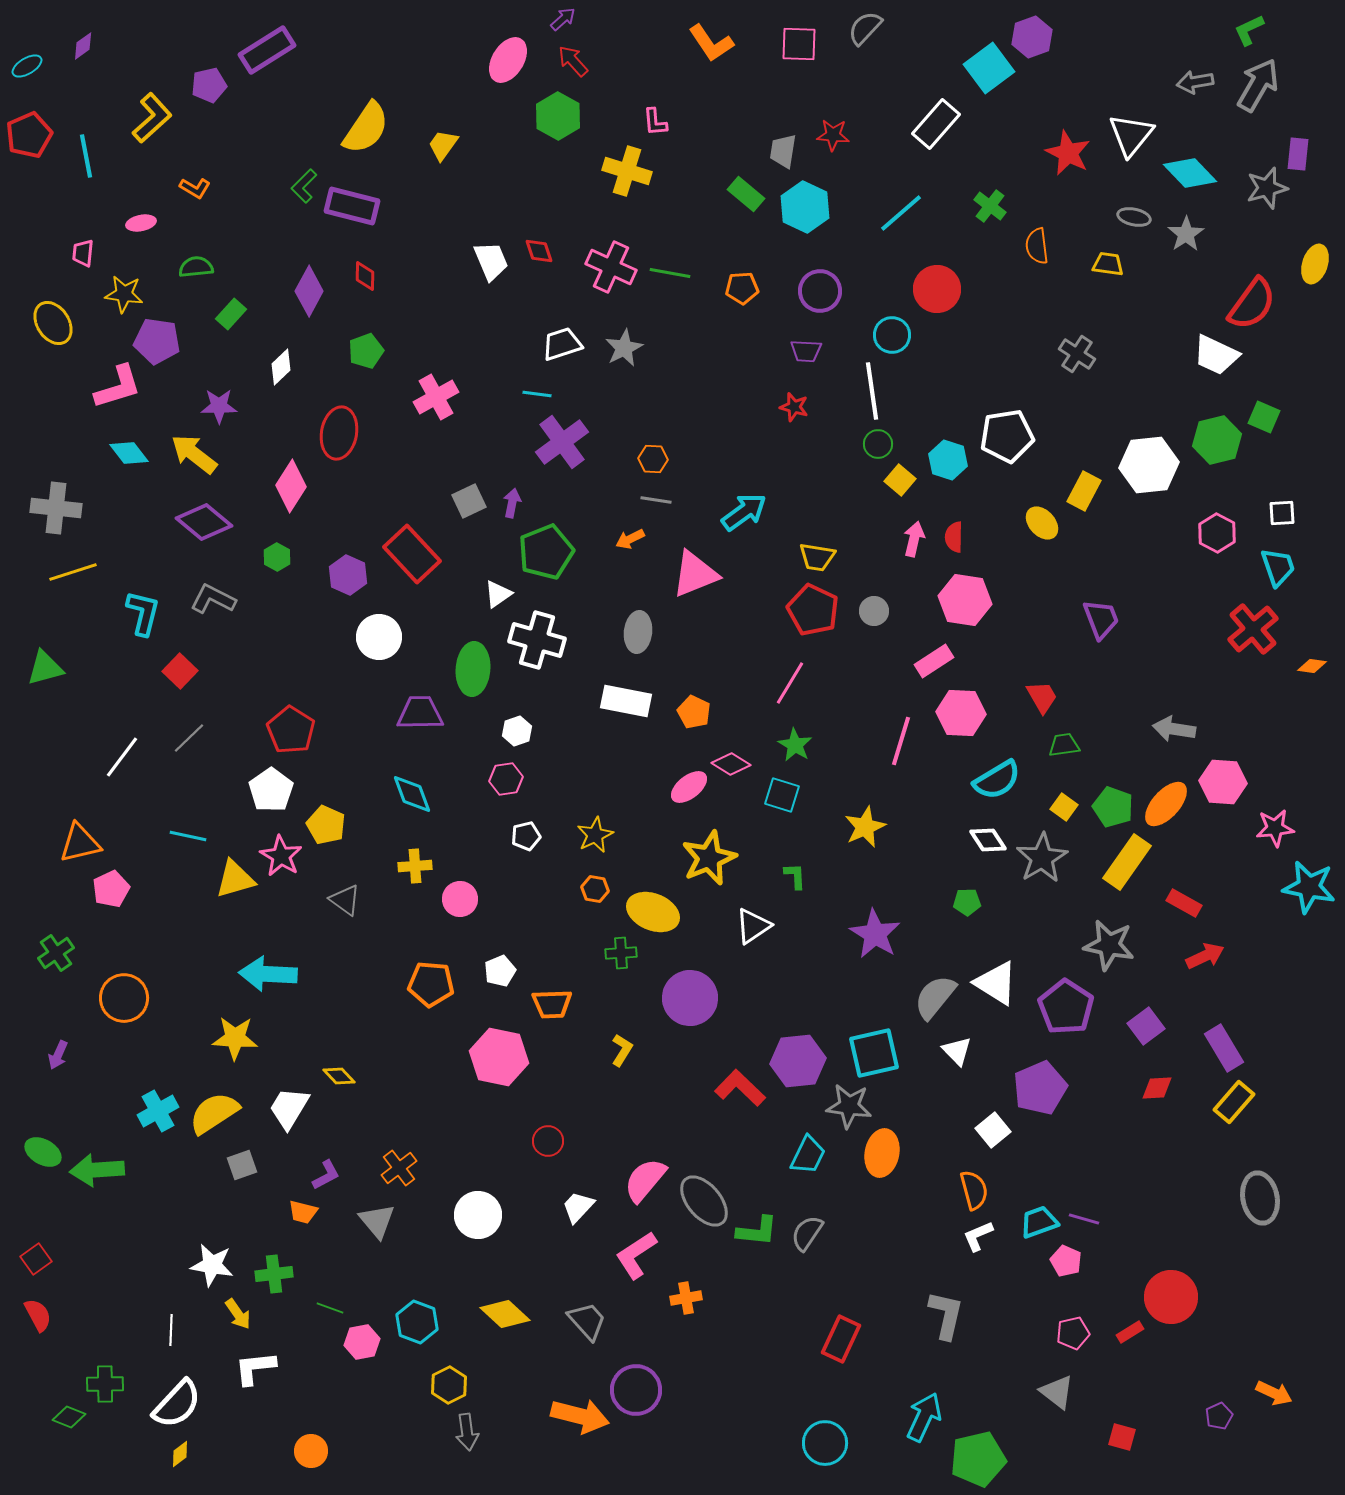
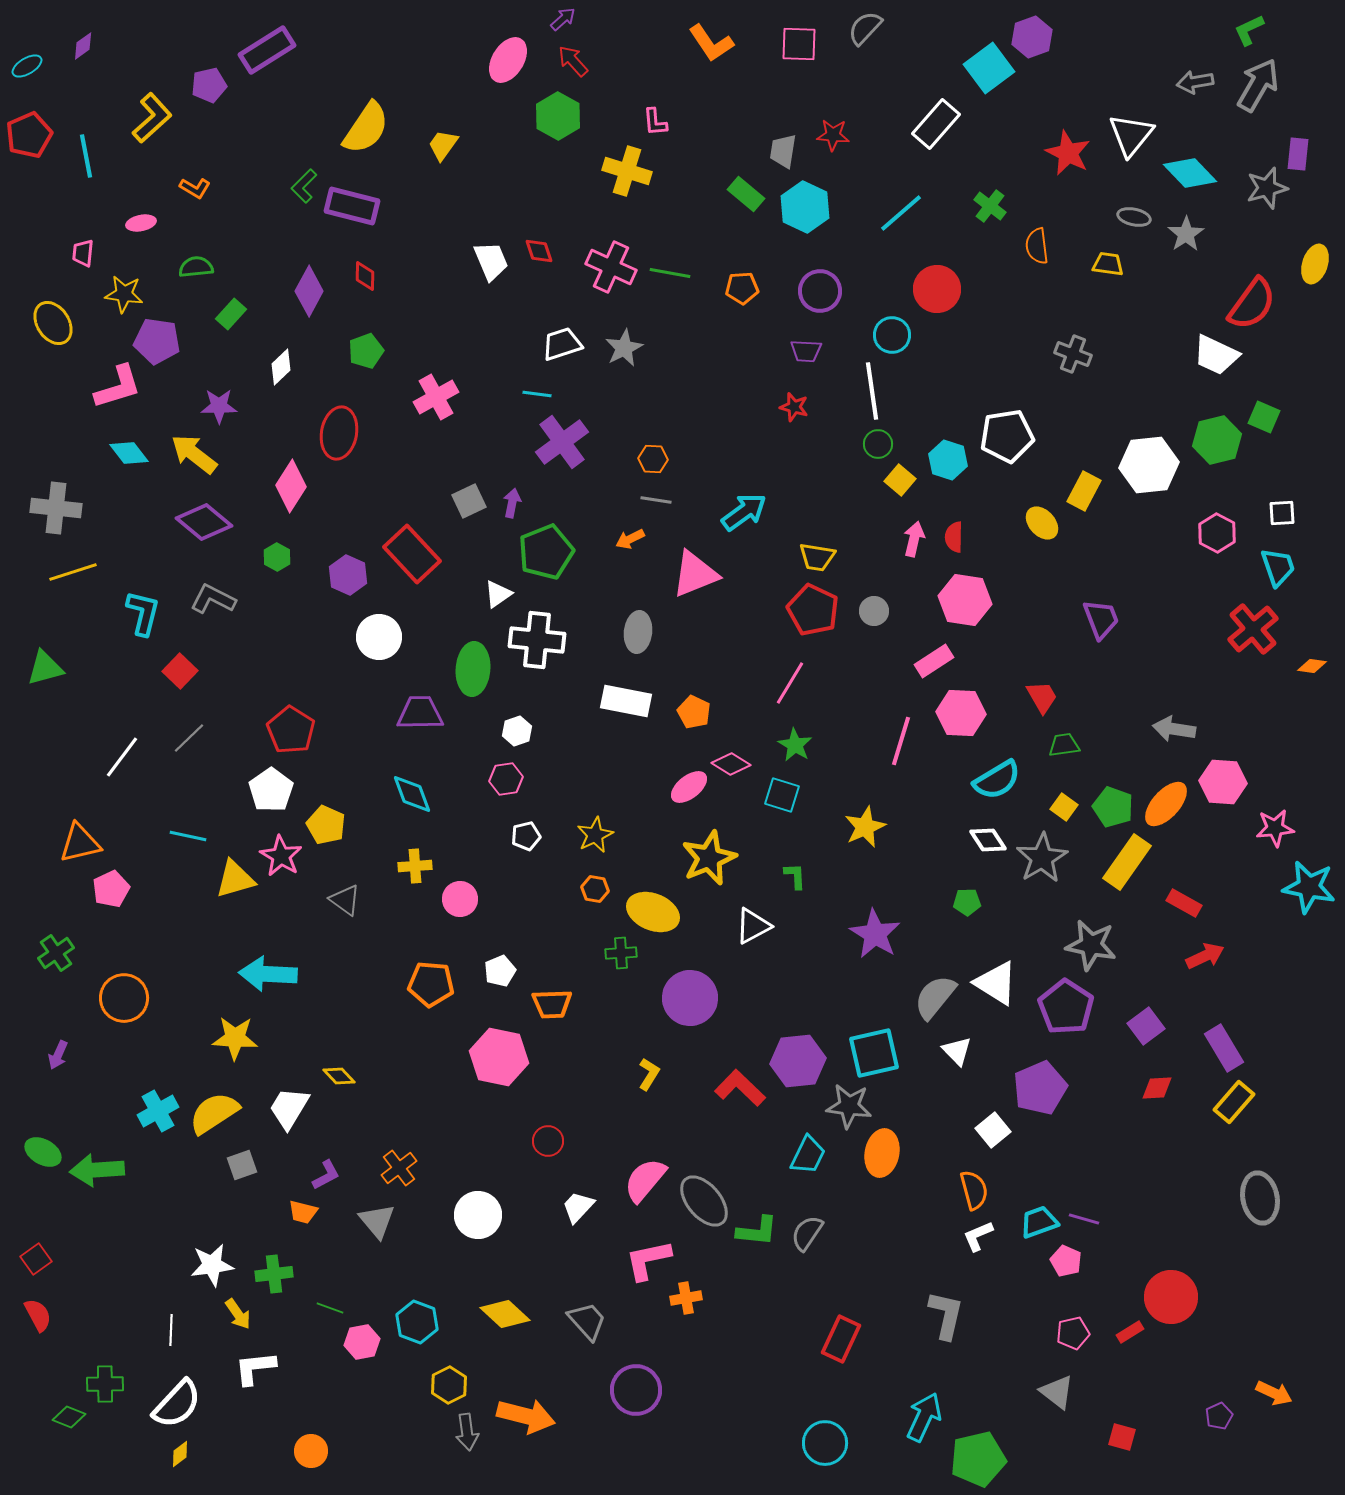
gray cross at (1077, 354): moved 4 px left; rotated 12 degrees counterclockwise
white cross at (537, 640): rotated 10 degrees counterclockwise
white triangle at (753, 926): rotated 6 degrees clockwise
gray star at (1109, 945): moved 18 px left
yellow L-shape at (622, 1050): moved 27 px right, 24 px down
pink L-shape at (636, 1255): moved 12 px right, 5 px down; rotated 21 degrees clockwise
white star at (212, 1265): rotated 18 degrees counterclockwise
orange arrow at (580, 1416): moved 54 px left
